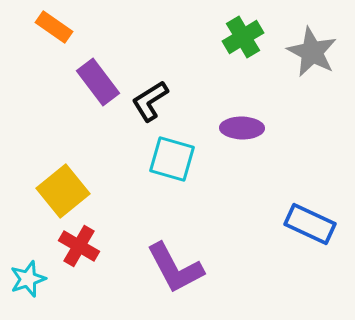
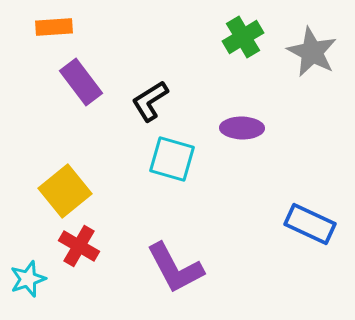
orange rectangle: rotated 39 degrees counterclockwise
purple rectangle: moved 17 px left
yellow square: moved 2 px right
